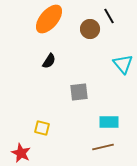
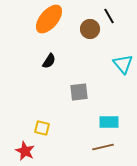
red star: moved 4 px right, 2 px up
